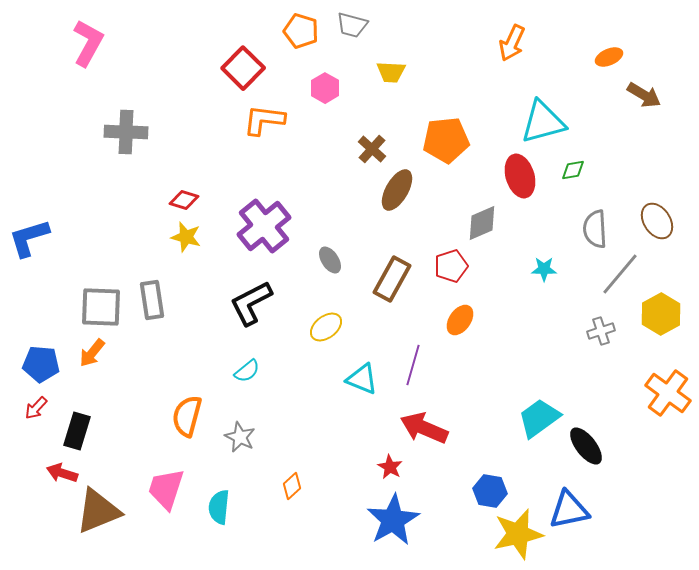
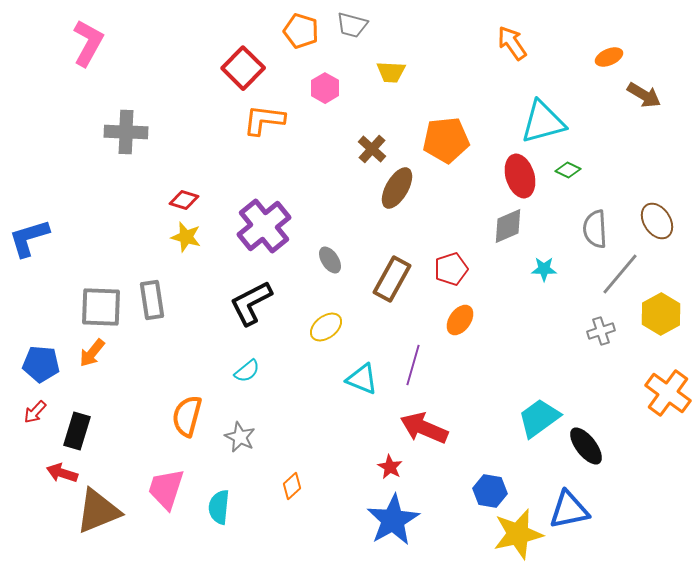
orange arrow at (512, 43): rotated 120 degrees clockwise
green diamond at (573, 170): moved 5 px left; rotated 35 degrees clockwise
brown ellipse at (397, 190): moved 2 px up
gray diamond at (482, 223): moved 26 px right, 3 px down
red pentagon at (451, 266): moved 3 px down
red arrow at (36, 408): moved 1 px left, 4 px down
